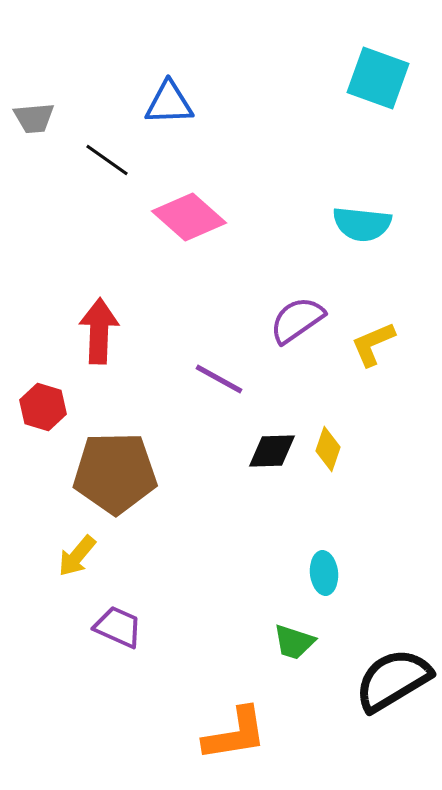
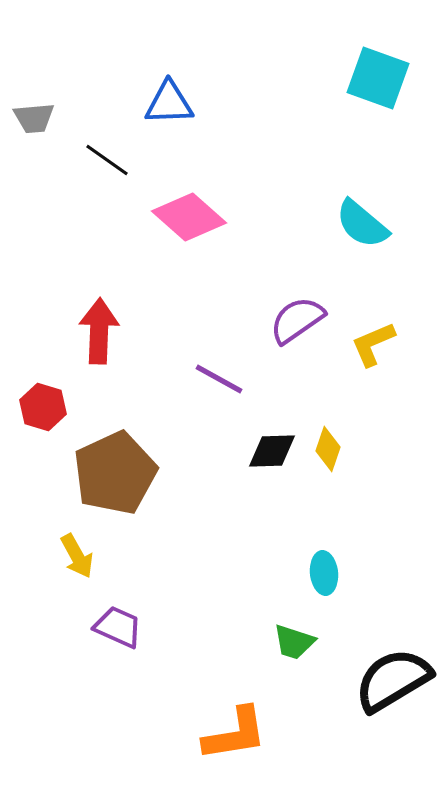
cyan semicircle: rotated 34 degrees clockwise
brown pentagon: rotated 24 degrees counterclockwise
yellow arrow: rotated 69 degrees counterclockwise
